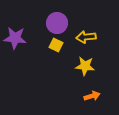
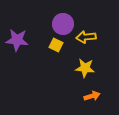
purple circle: moved 6 px right, 1 px down
purple star: moved 2 px right, 2 px down
yellow star: moved 2 px down
